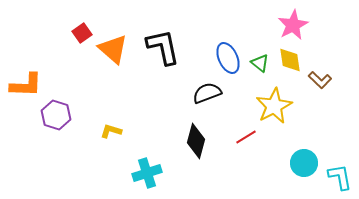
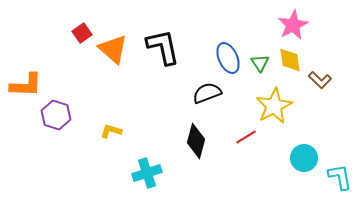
green triangle: rotated 18 degrees clockwise
cyan circle: moved 5 px up
